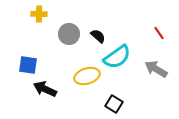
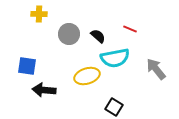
red line: moved 29 px left, 4 px up; rotated 32 degrees counterclockwise
cyan semicircle: moved 2 px left, 1 px down; rotated 24 degrees clockwise
blue square: moved 1 px left, 1 px down
gray arrow: rotated 20 degrees clockwise
black arrow: moved 1 px left, 1 px down; rotated 20 degrees counterclockwise
black square: moved 3 px down
